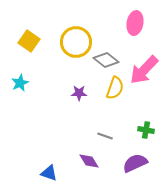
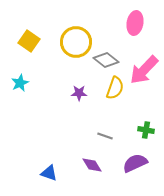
purple diamond: moved 3 px right, 4 px down
